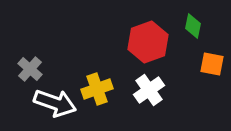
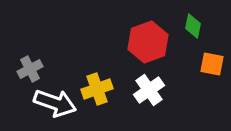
gray cross: rotated 20 degrees clockwise
